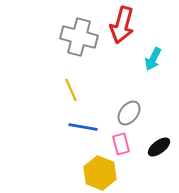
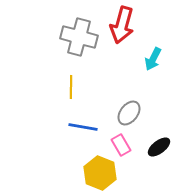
yellow line: moved 3 px up; rotated 25 degrees clockwise
pink rectangle: moved 1 px down; rotated 15 degrees counterclockwise
